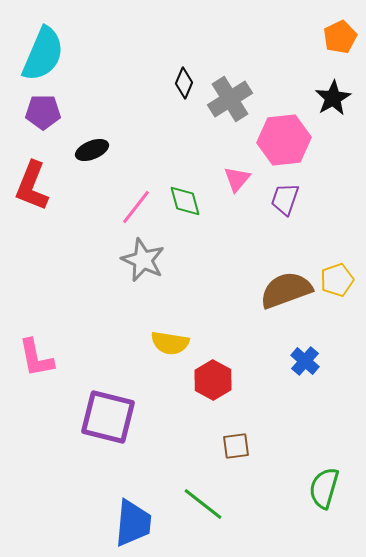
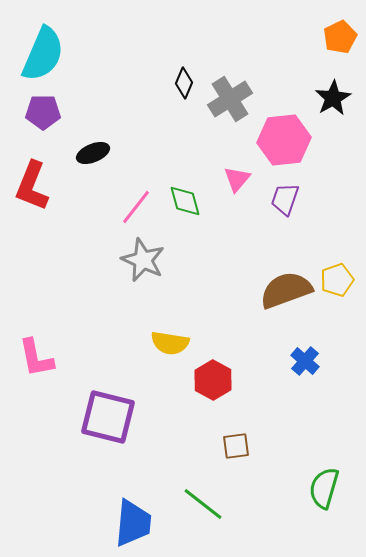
black ellipse: moved 1 px right, 3 px down
